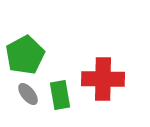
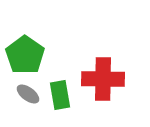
green pentagon: rotated 9 degrees counterclockwise
gray ellipse: rotated 15 degrees counterclockwise
